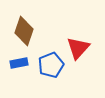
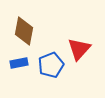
brown diamond: rotated 8 degrees counterclockwise
red triangle: moved 1 px right, 1 px down
